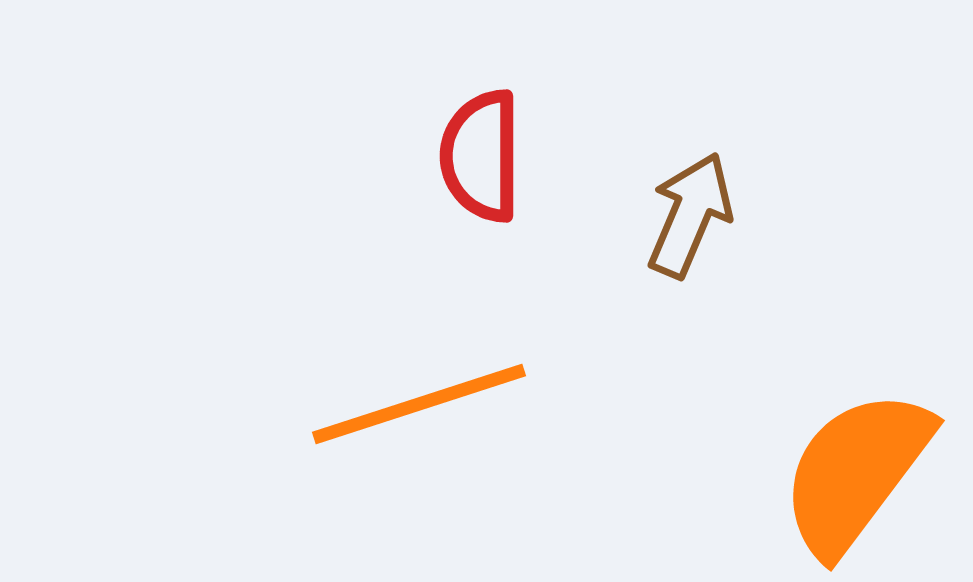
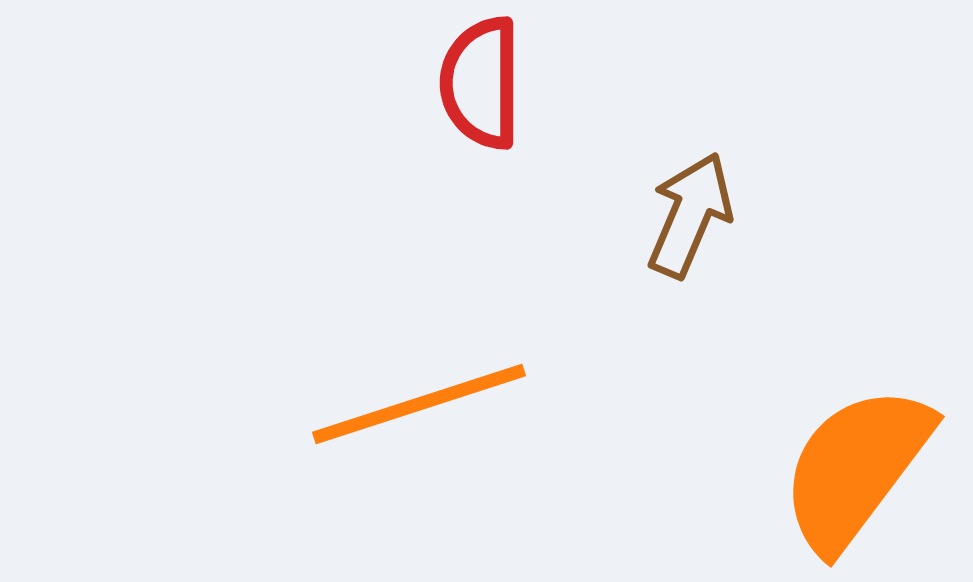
red semicircle: moved 73 px up
orange semicircle: moved 4 px up
